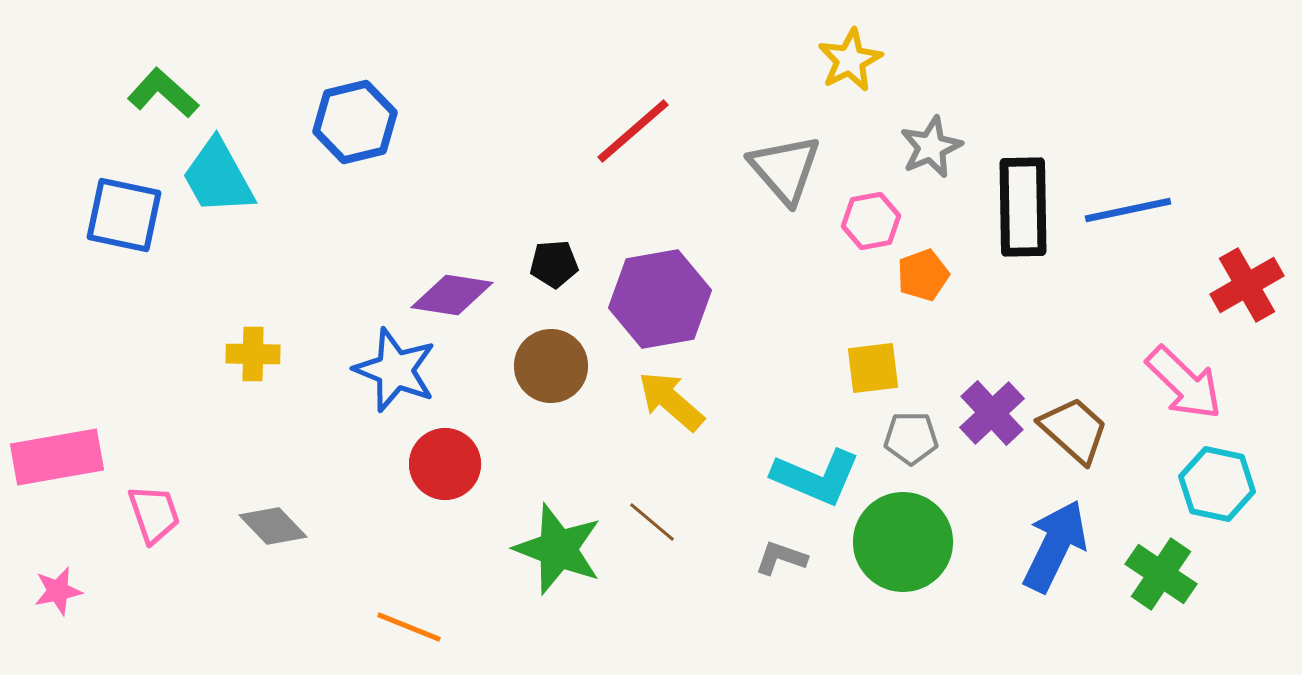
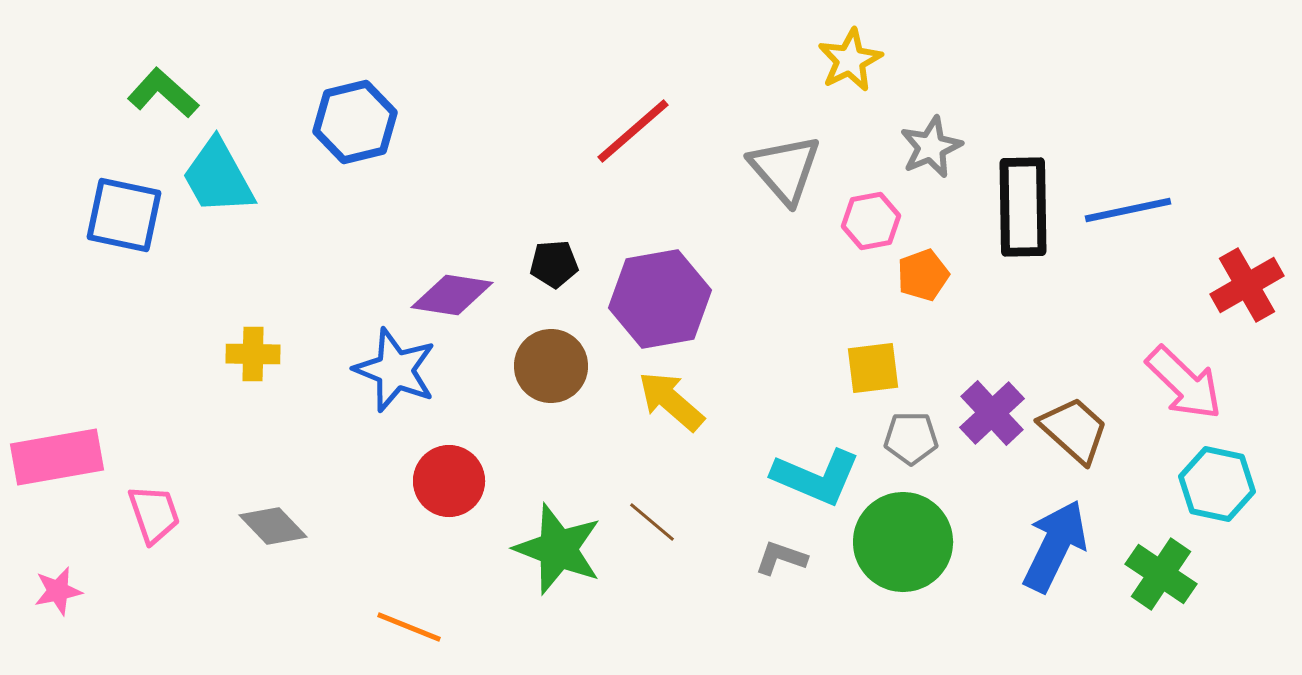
red circle: moved 4 px right, 17 px down
